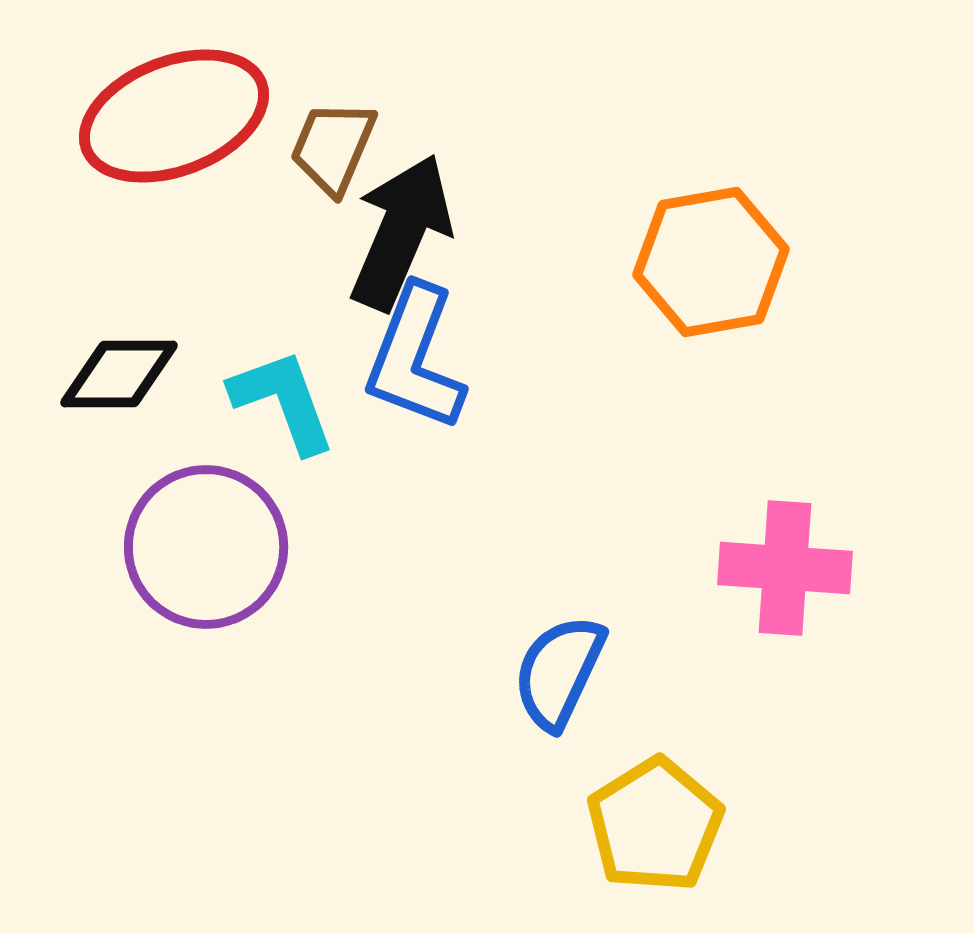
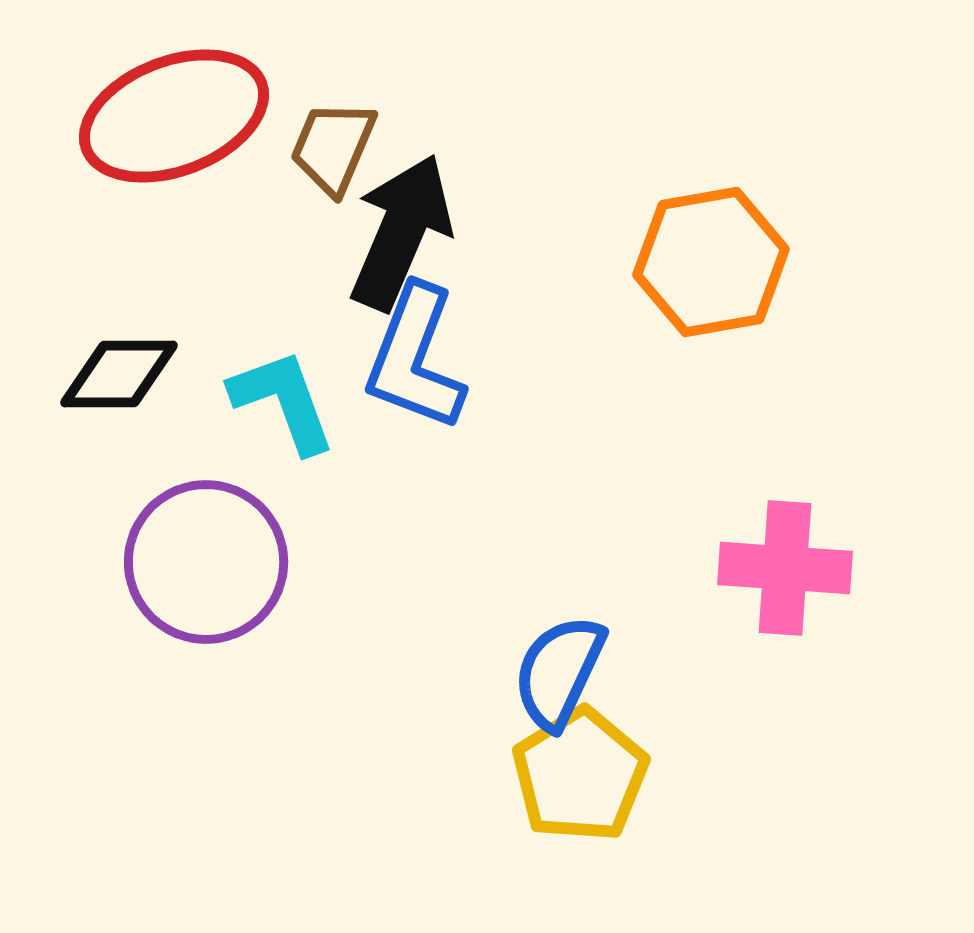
purple circle: moved 15 px down
yellow pentagon: moved 75 px left, 50 px up
